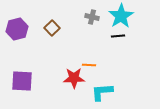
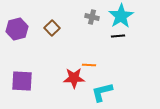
cyan L-shape: rotated 10 degrees counterclockwise
